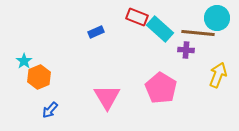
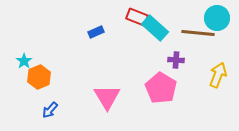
cyan rectangle: moved 5 px left, 1 px up
purple cross: moved 10 px left, 10 px down
